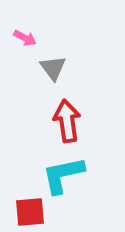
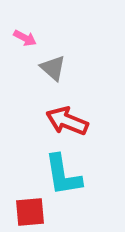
gray triangle: rotated 12 degrees counterclockwise
red arrow: rotated 60 degrees counterclockwise
cyan L-shape: rotated 87 degrees counterclockwise
